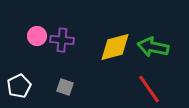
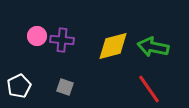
yellow diamond: moved 2 px left, 1 px up
